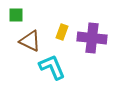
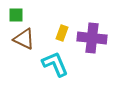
yellow rectangle: moved 1 px down
brown triangle: moved 6 px left, 2 px up
cyan L-shape: moved 3 px right, 3 px up
